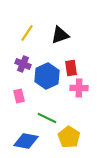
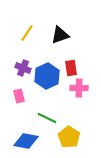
purple cross: moved 4 px down
